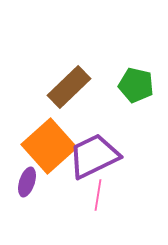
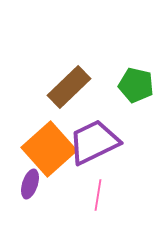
orange square: moved 3 px down
purple trapezoid: moved 14 px up
purple ellipse: moved 3 px right, 2 px down
